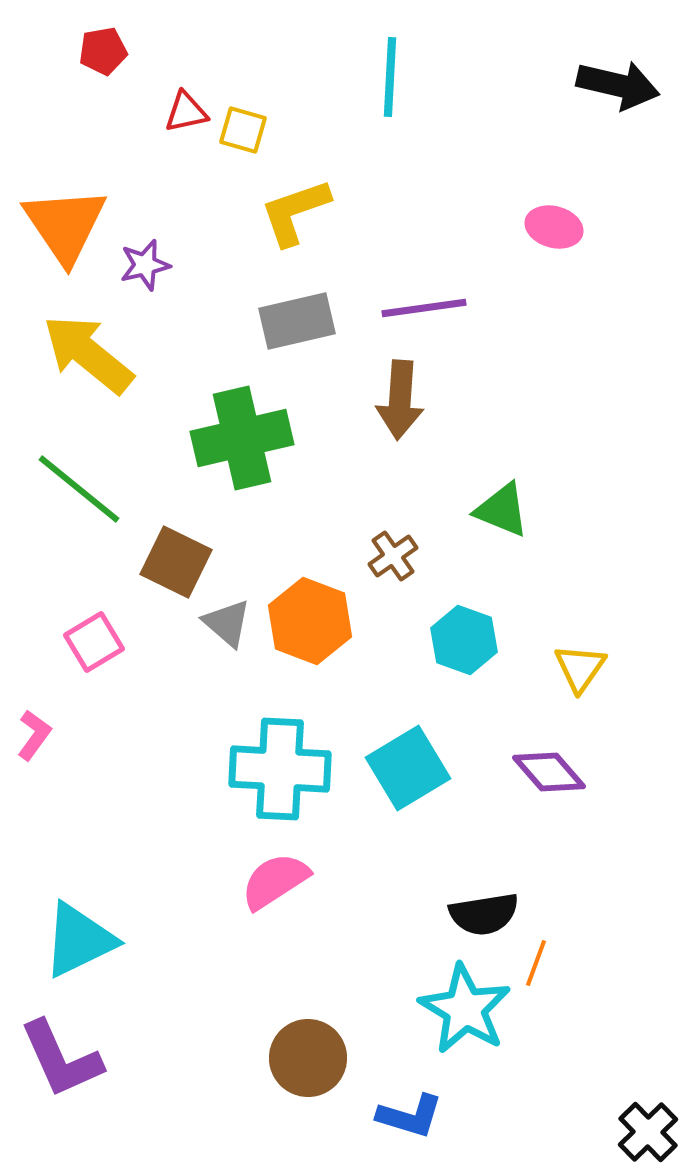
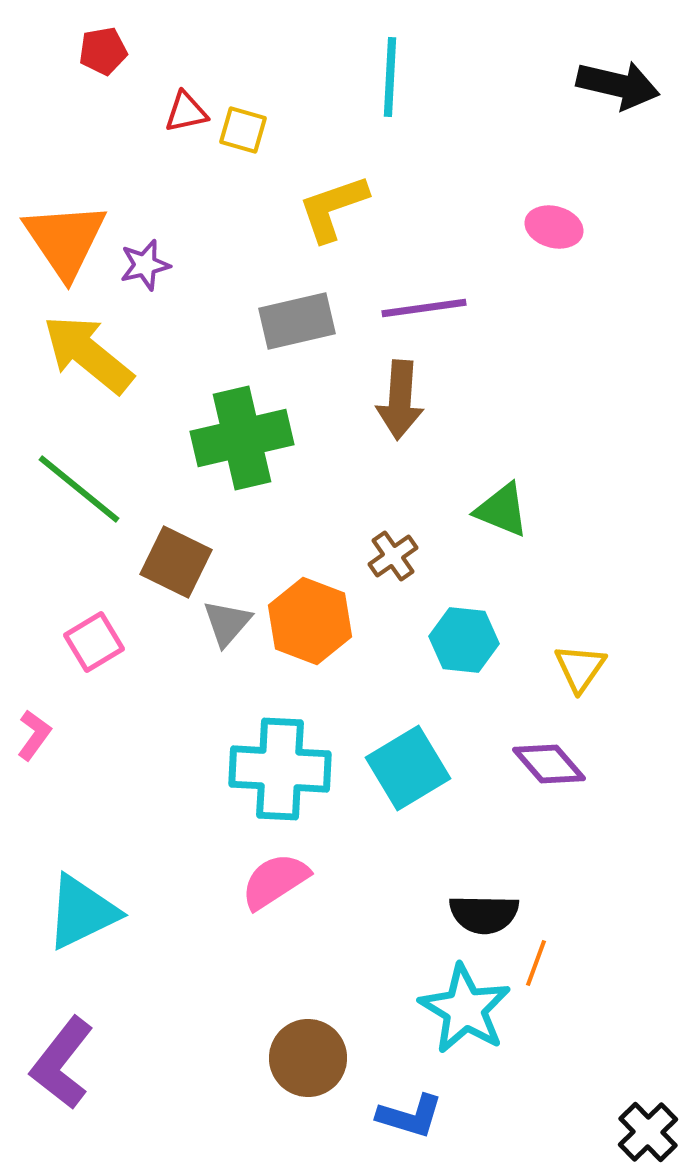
yellow L-shape: moved 38 px right, 4 px up
orange triangle: moved 15 px down
gray triangle: rotated 30 degrees clockwise
cyan hexagon: rotated 14 degrees counterclockwise
purple diamond: moved 8 px up
black semicircle: rotated 10 degrees clockwise
cyan triangle: moved 3 px right, 28 px up
purple L-shape: moved 1 px right, 4 px down; rotated 62 degrees clockwise
